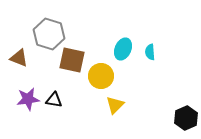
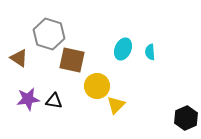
brown triangle: rotated 12 degrees clockwise
yellow circle: moved 4 px left, 10 px down
black triangle: moved 1 px down
yellow triangle: moved 1 px right
